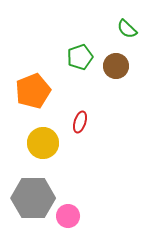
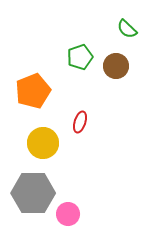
gray hexagon: moved 5 px up
pink circle: moved 2 px up
